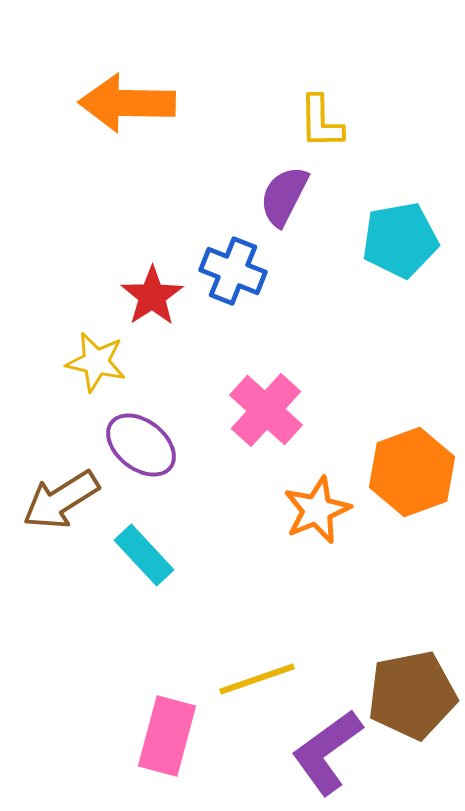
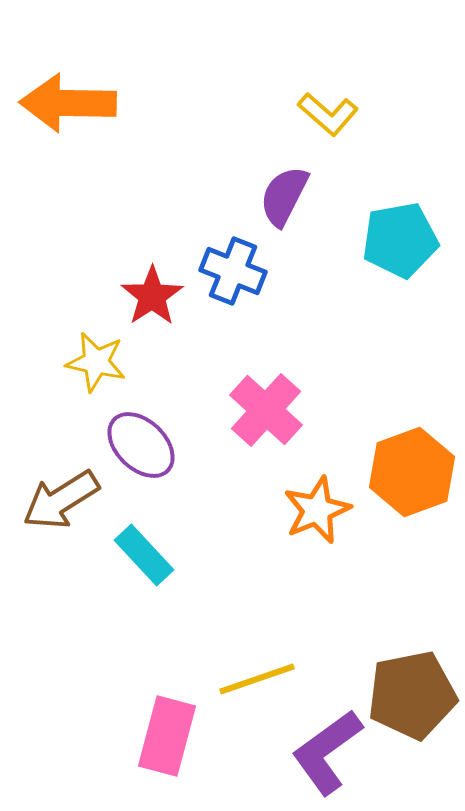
orange arrow: moved 59 px left
yellow L-shape: moved 7 px right, 8 px up; rotated 48 degrees counterclockwise
purple ellipse: rotated 6 degrees clockwise
